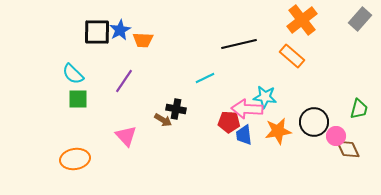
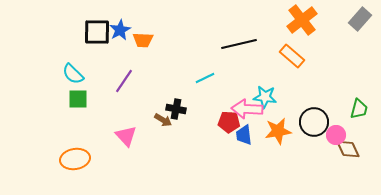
pink circle: moved 1 px up
